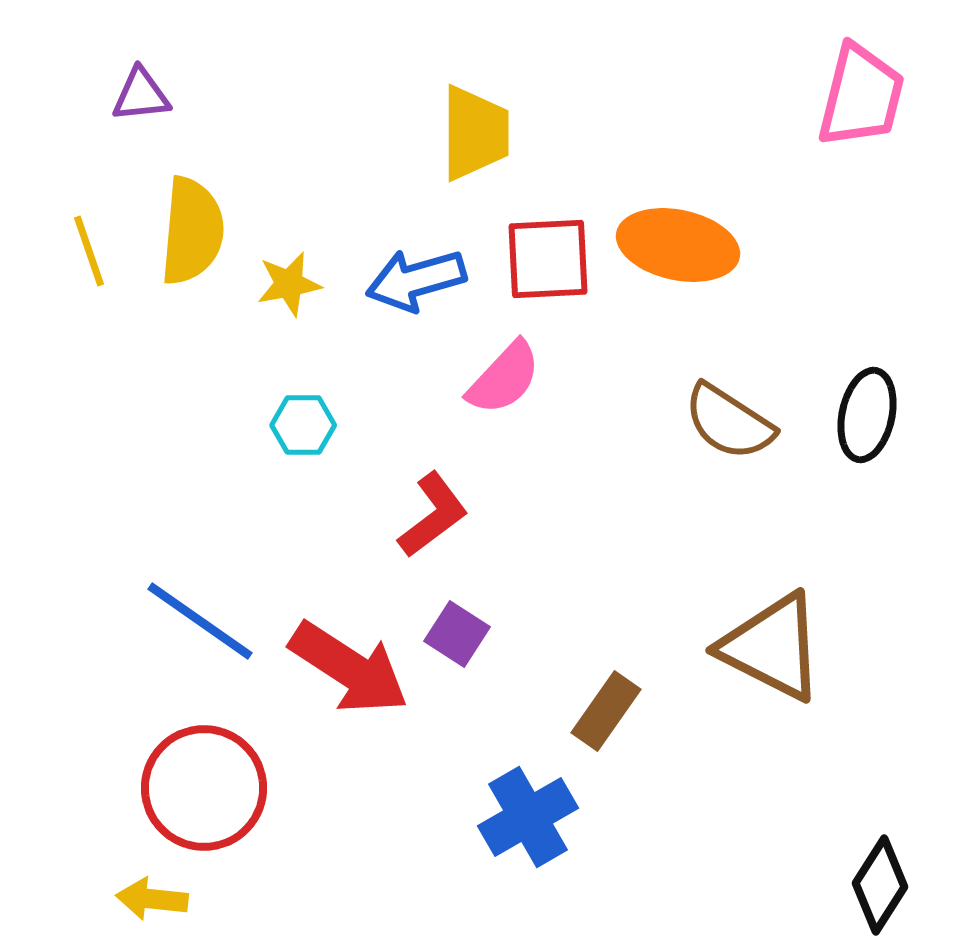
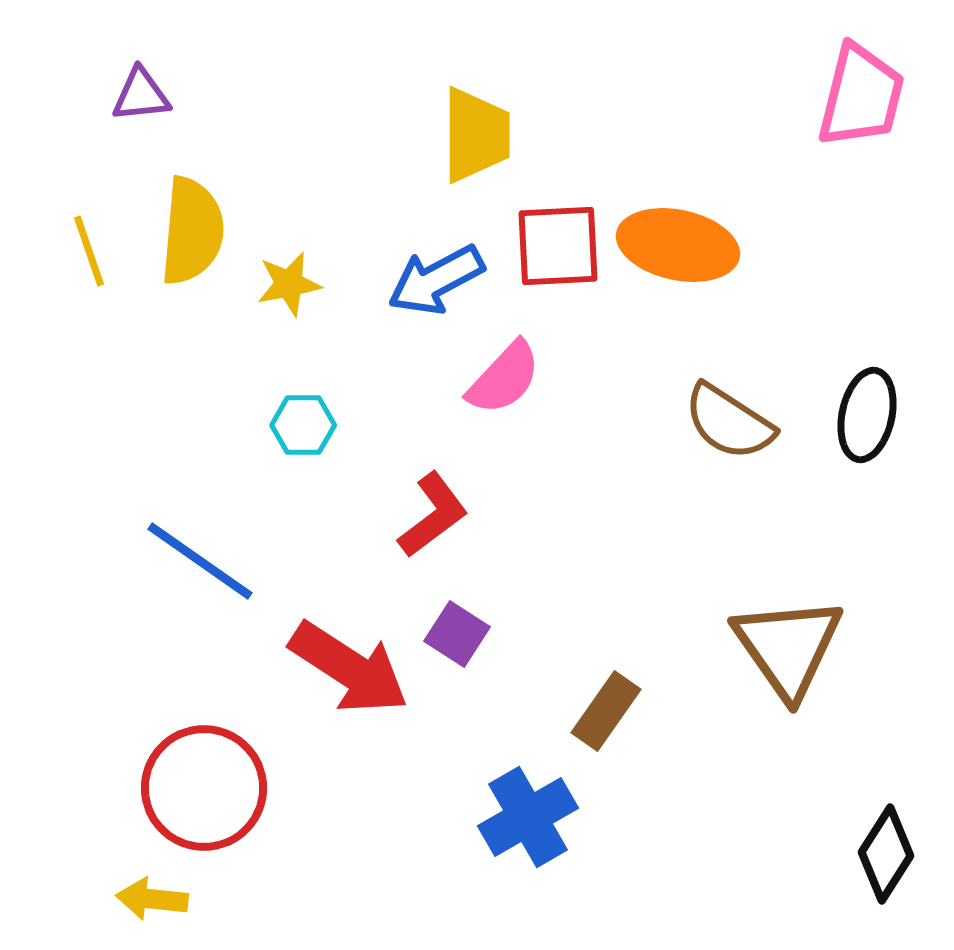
yellow trapezoid: moved 1 px right, 2 px down
red square: moved 10 px right, 13 px up
blue arrow: moved 20 px right; rotated 12 degrees counterclockwise
blue line: moved 60 px up
brown triangle: moved 16 px right; rotated 28 degrees clockwise
black diamond: moved 6 px right, 31 px up
